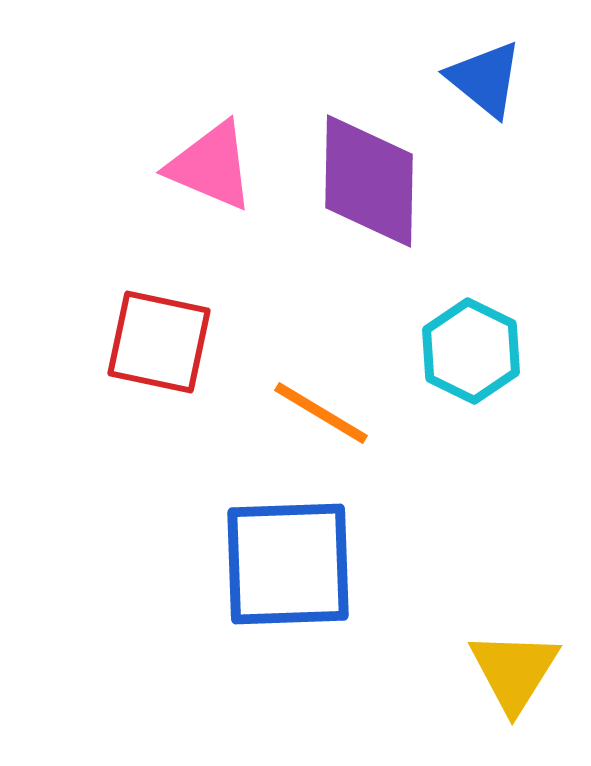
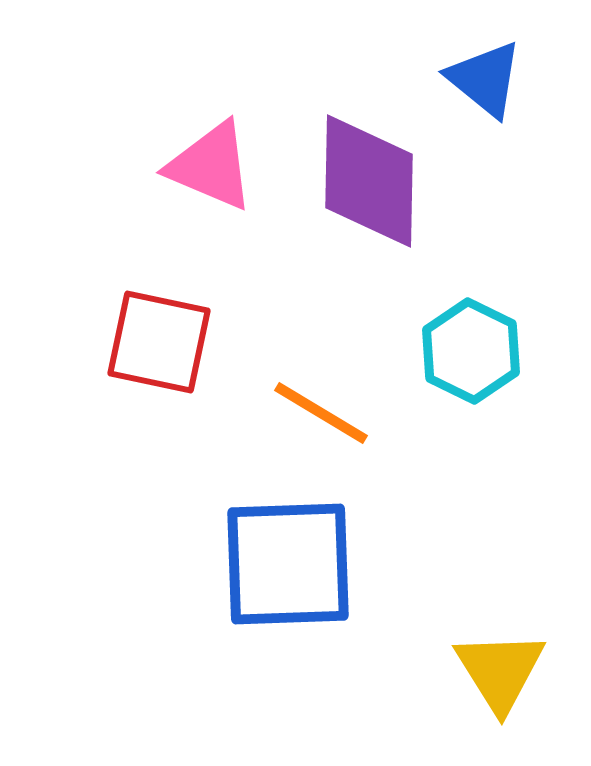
yellow triangle: moved 14 px left; rotated 4 degrees counterclockwise
